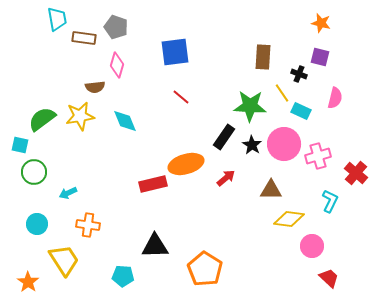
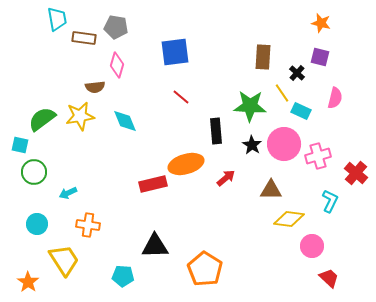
gray pentagon at (116, 27): rotated 10 degrees counterclockwise
black cross at (299, 74): moved 2 px left, 1 px up; rotated 21 degrees clockwise
black rectangle at (224, 137): moved 8 px left, 6 px up; rotated 40 degrees counterclockwise
